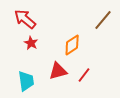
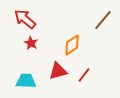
cyan trapezoid: rotated 80 degrees counterclockwise
